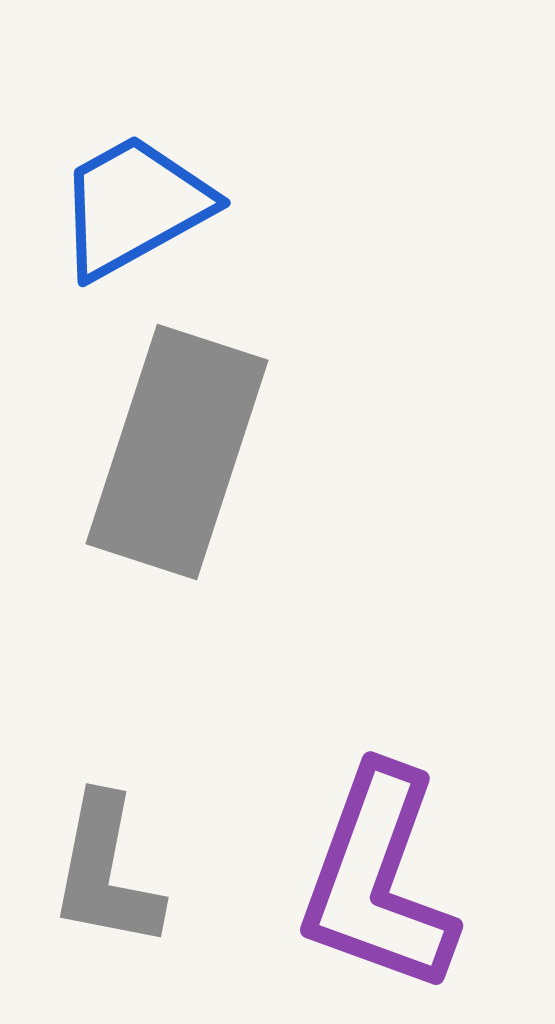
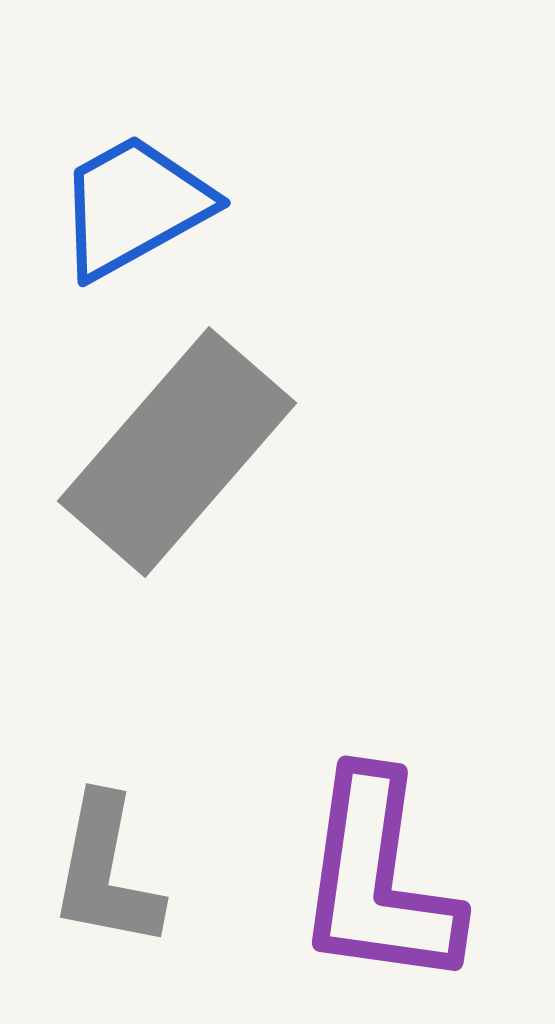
gray rectangle: rotated 23 degrees clockwise
purple L-shape: rotated 12 degrees counterclockwise
